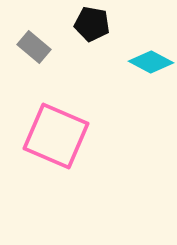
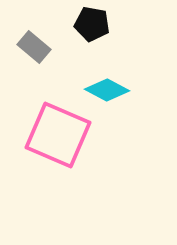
cyan diamond: moved 44 px left, 28 px down
pink square: moved 2 px right, 1 px up
